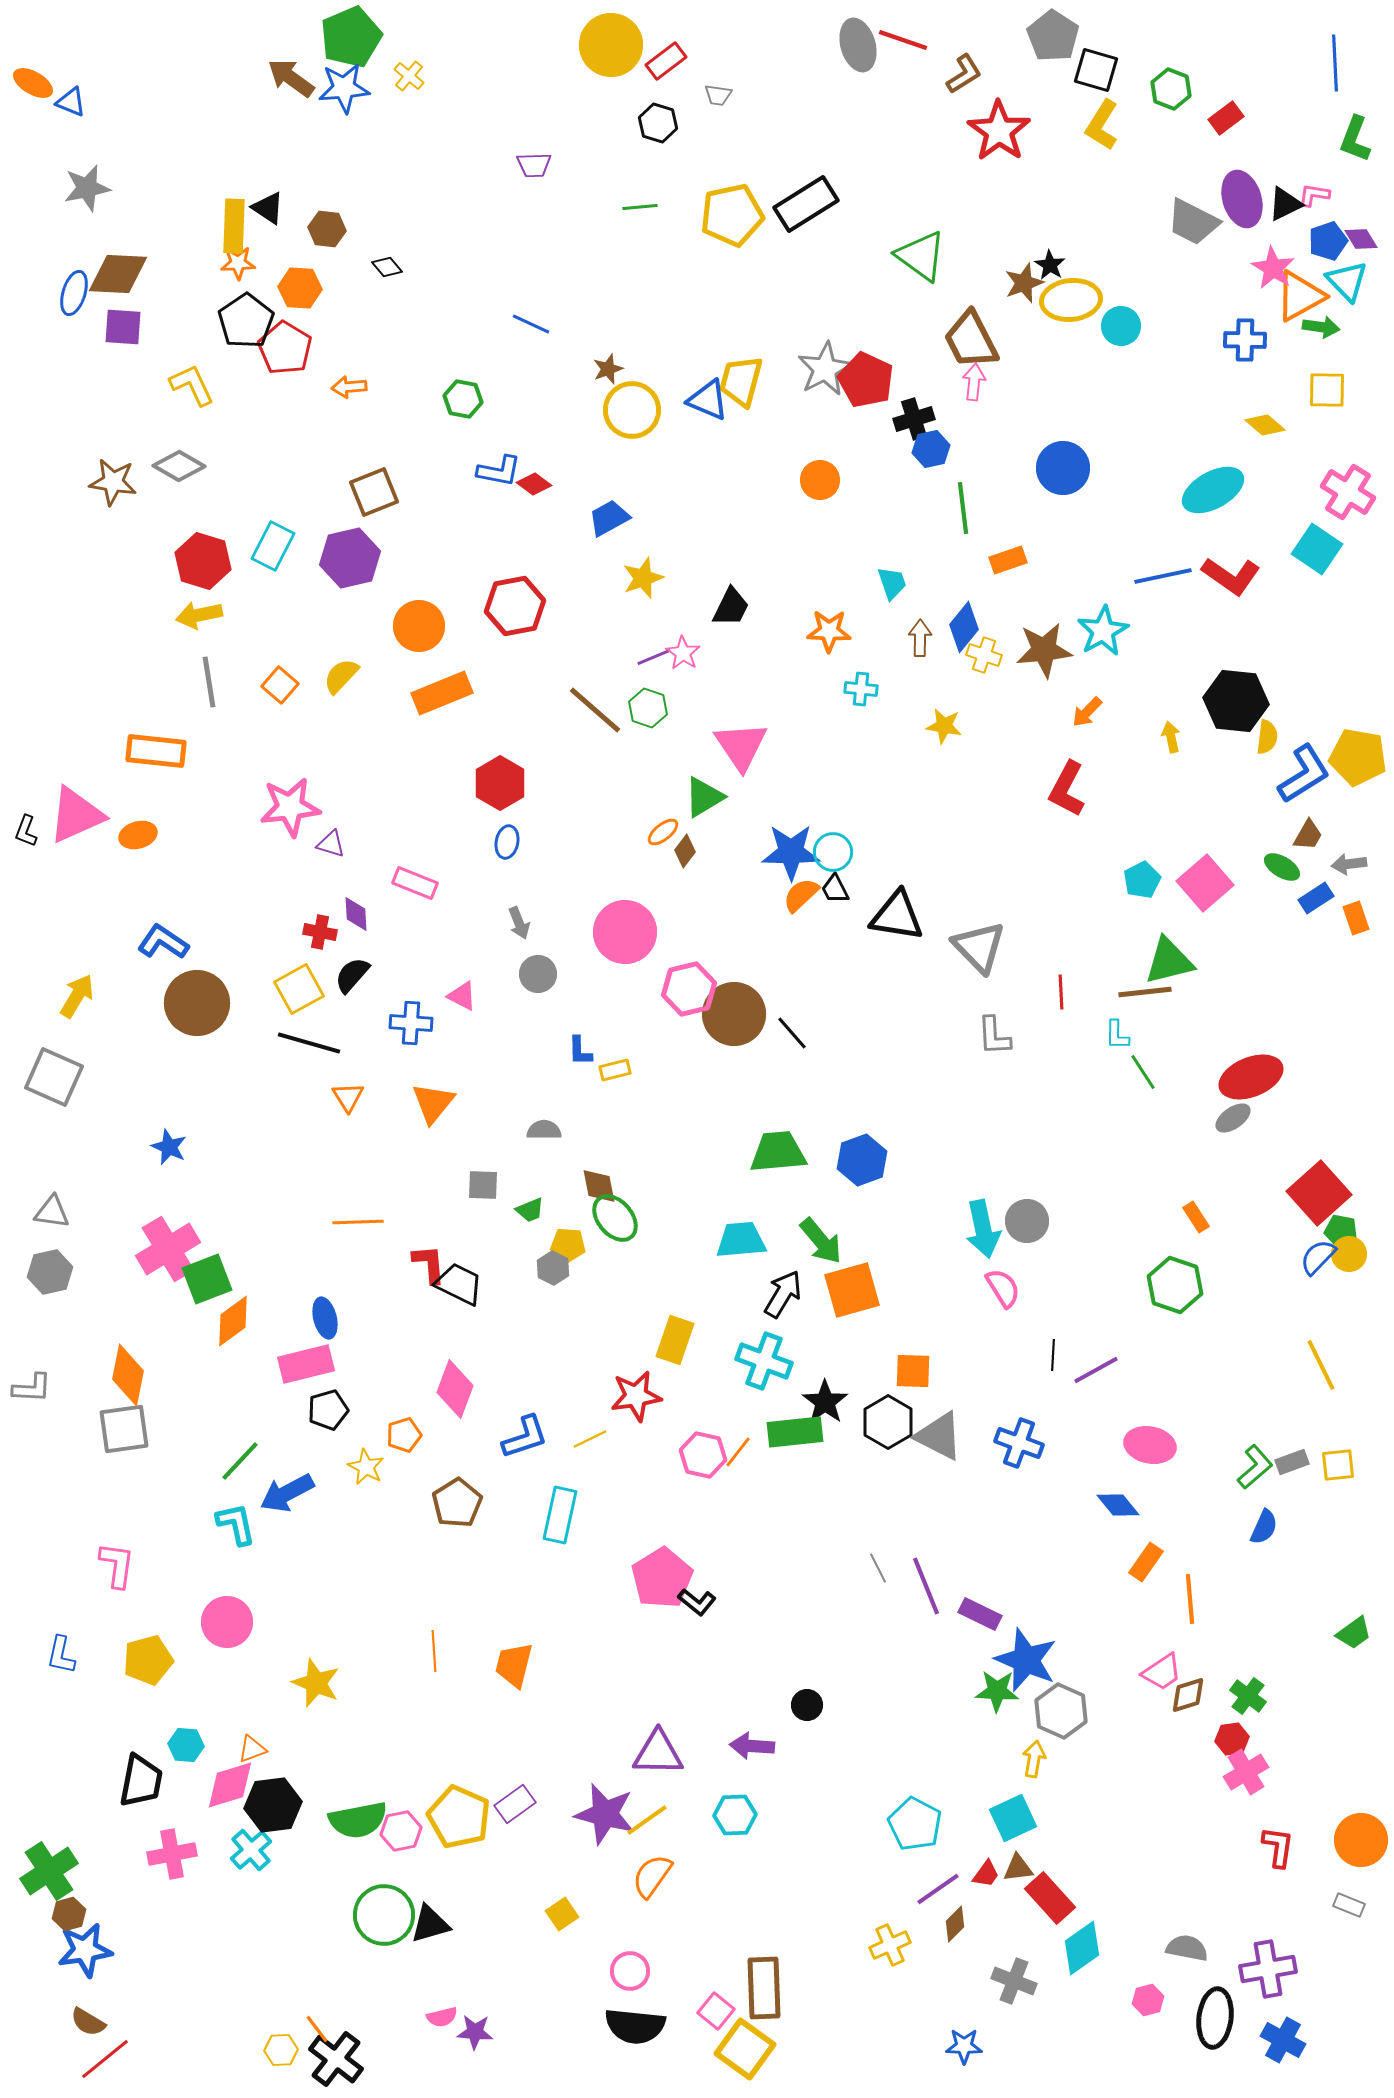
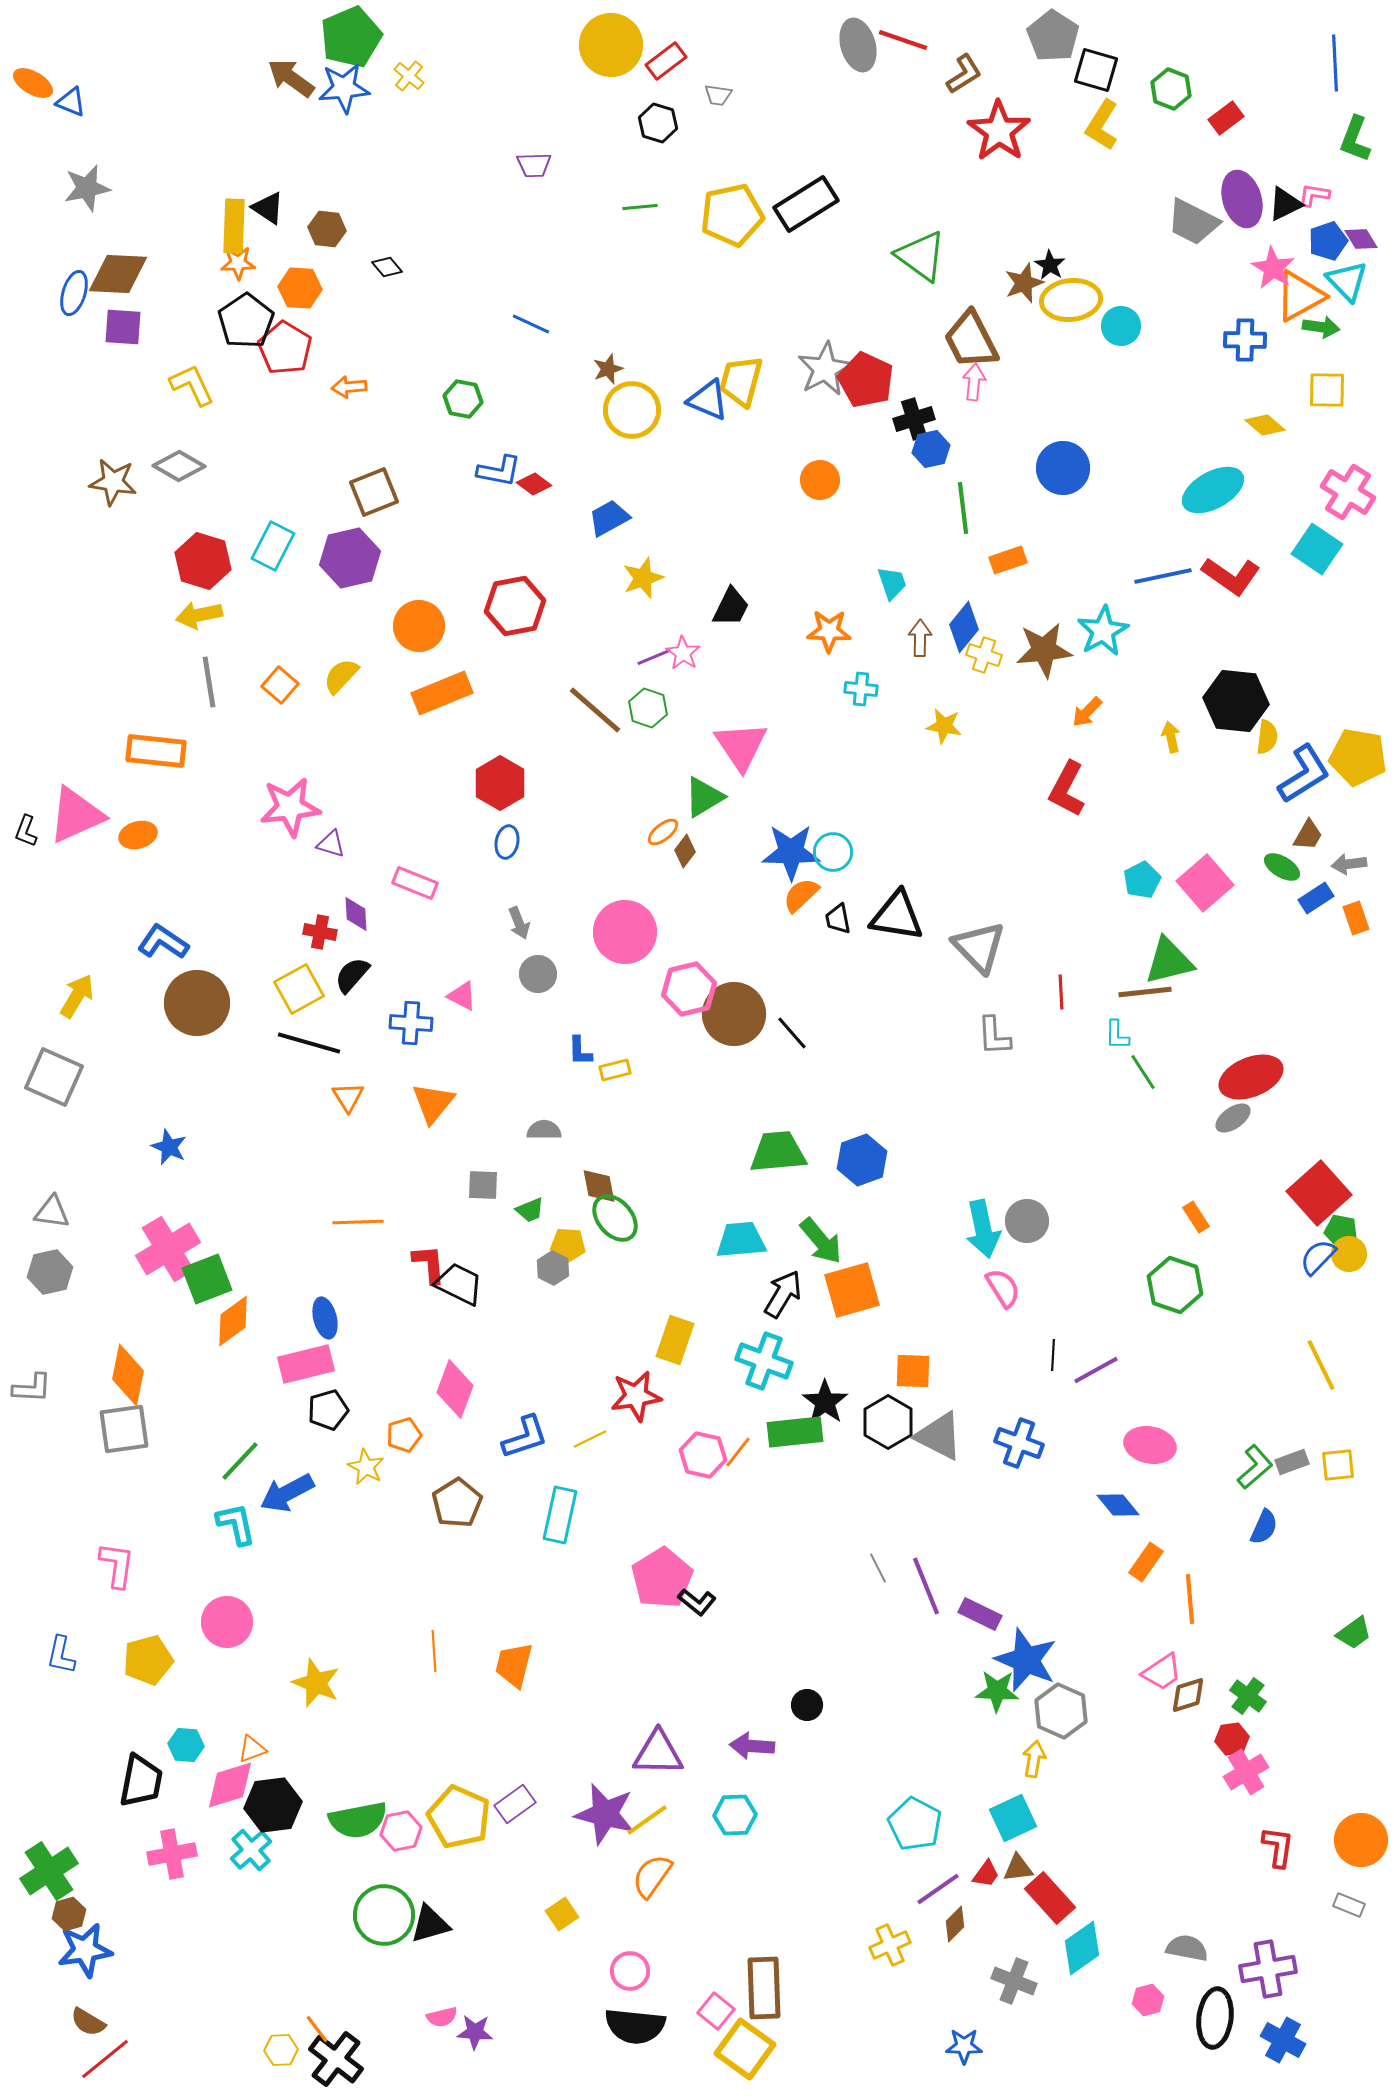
black trapezoid at (835, 889): moved 3 px right, 30 px down; rotated 16 degrees clockwise
